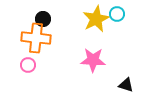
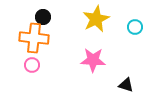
cyan circle: moved 18 px right, 13 px down
black circle: moved 2 px up
orange cross: moved 2 px left
pink circle: moved 4 px right
